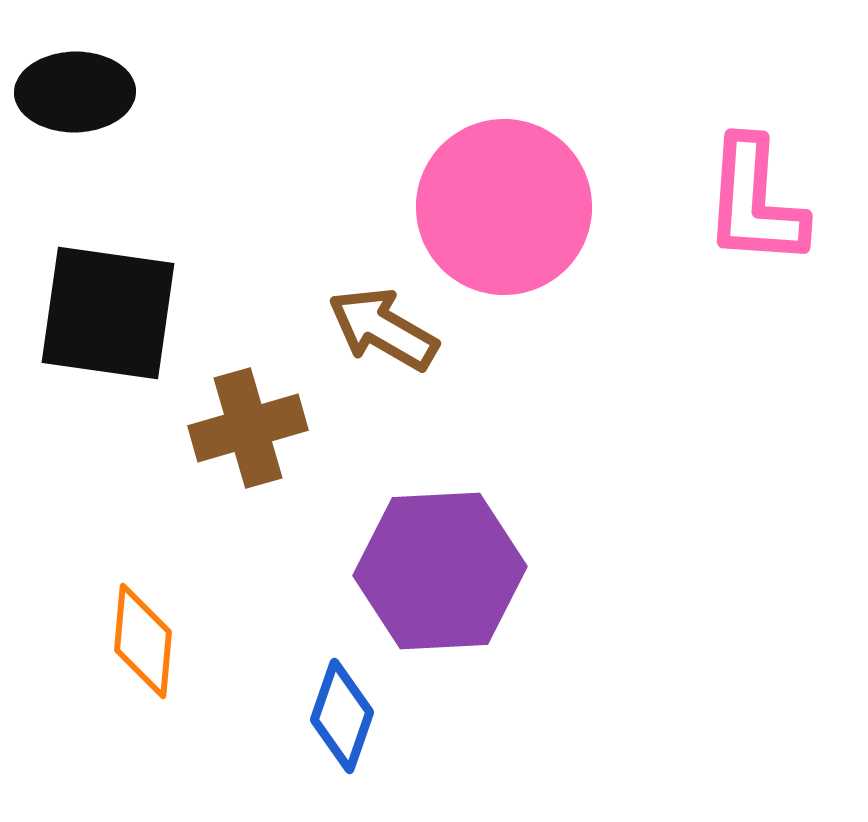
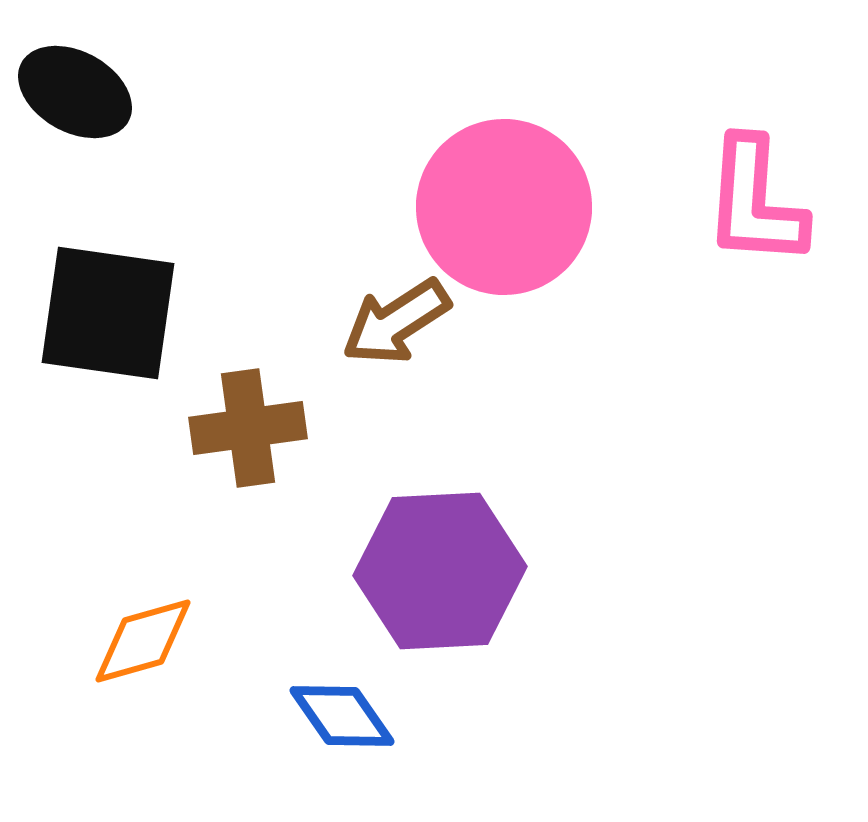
black ellipse: rotated 30 degrees clockwise
brown arrow: moved 13 px right, 7 px up; rotated 63 degrees counterclockwise
brown cross: rotated 8 degrees clockwise
orange diamond: rotated 69 degrees clockwise
blue diamond: rotated 54 degrees counterclockwise
